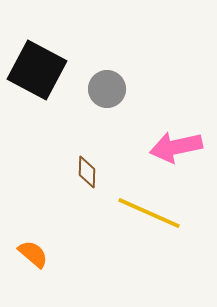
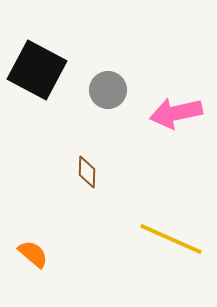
gray circle: moved 1 px right, 1 px down
pink arrow: moved 34 px up
yellow line: moved 22 px right, 26 px down
